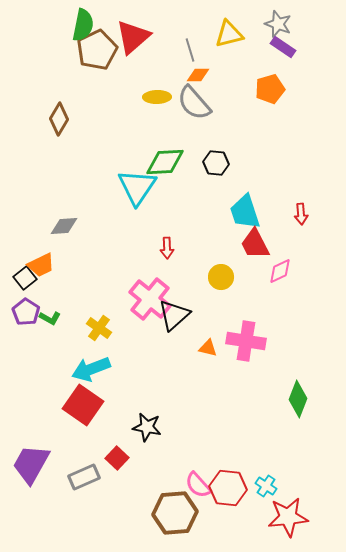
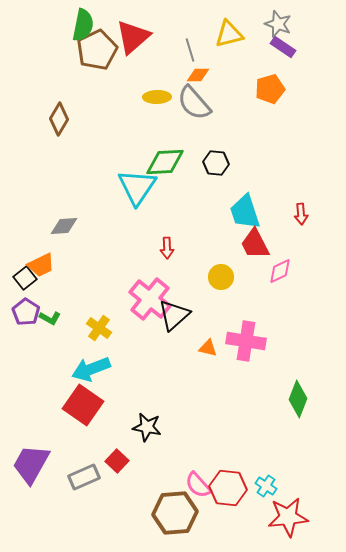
red square at (117, 458): moved 3 px down
